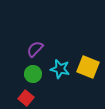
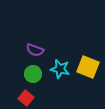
purple semicircle: moved 1 px down; rotated 114 degrees counterclockwise
